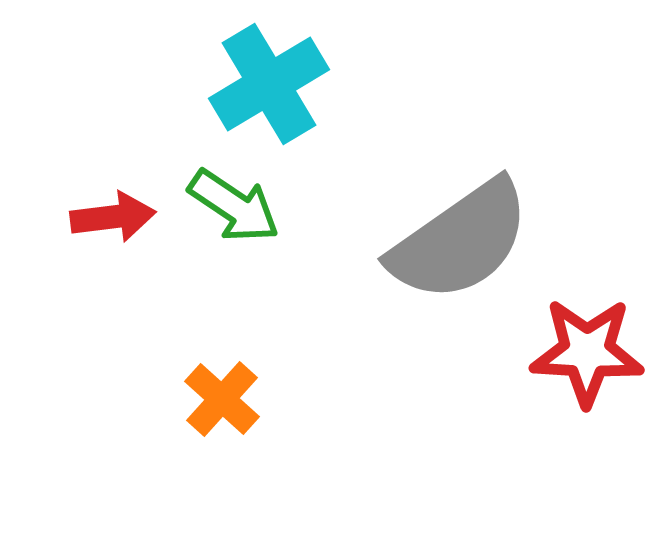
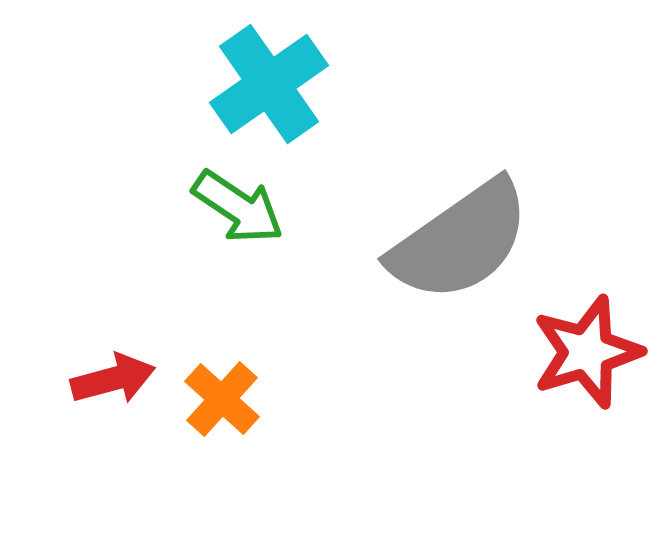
cyan cross: rotated 4 degrees counterclockwise
green arrow: moved 4 px right, 1 px down
red arrow: moved 162 px down; rotated 8 degrees counterclockwise
red star: rotated 20 degrees counterclockwise
